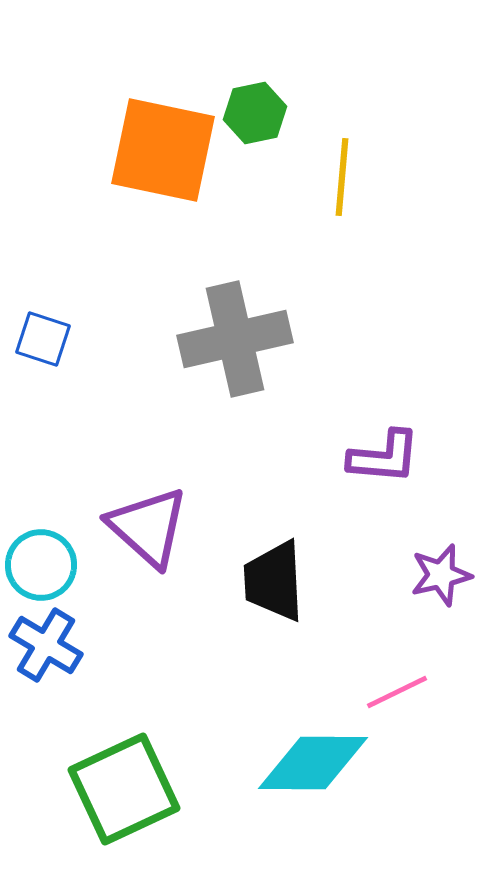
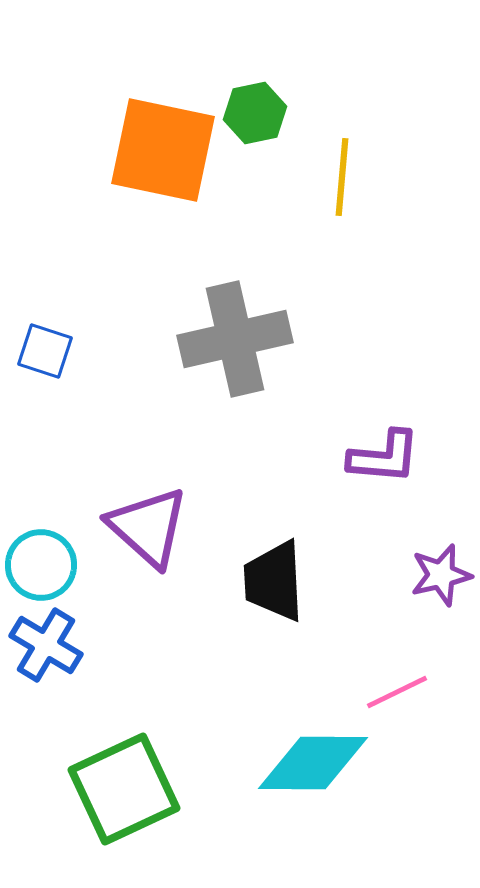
blue square: moved 2 px right, 12 px down
